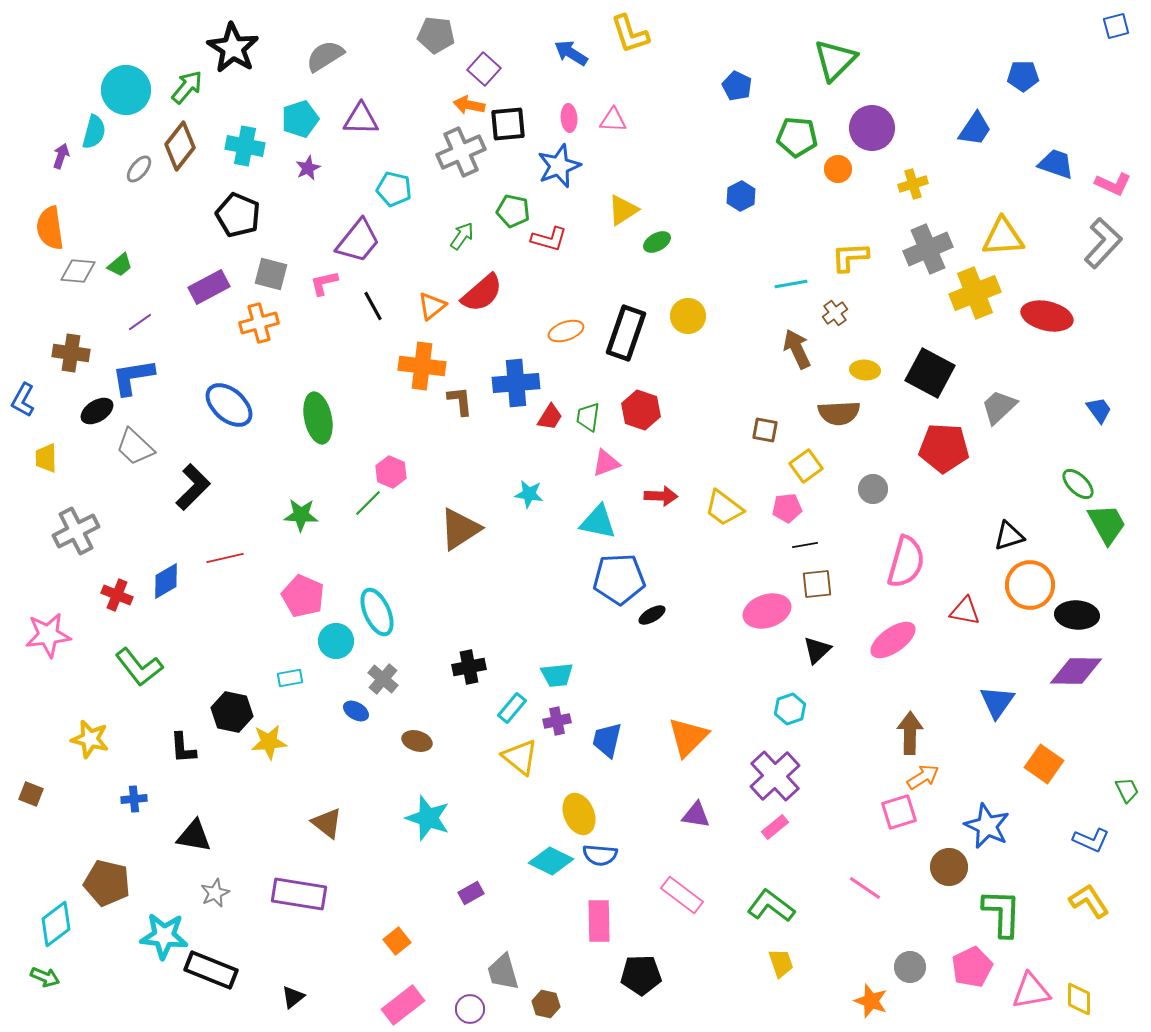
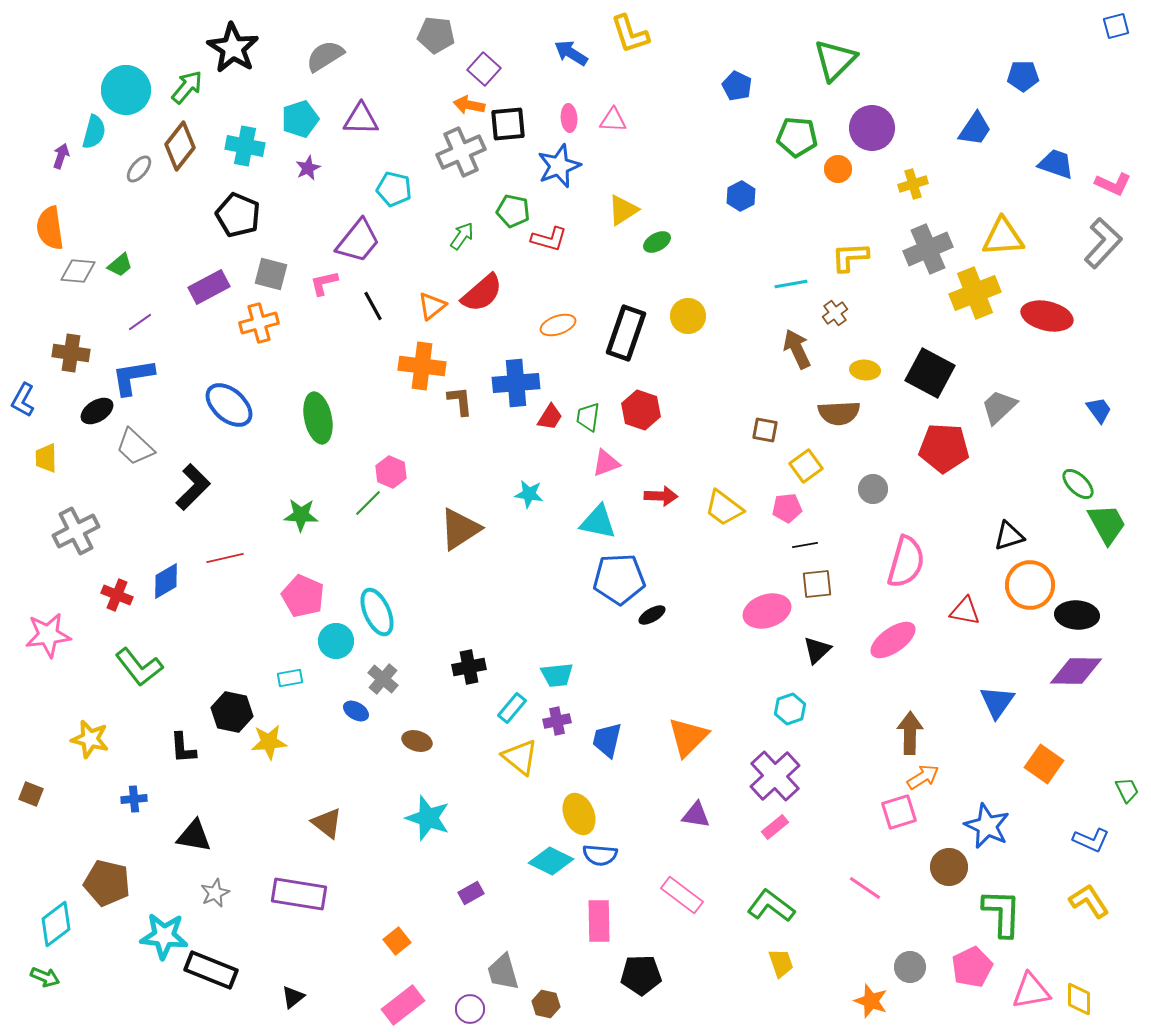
orange ellipse at (566, 331): moved 8 px left, 6 px up
